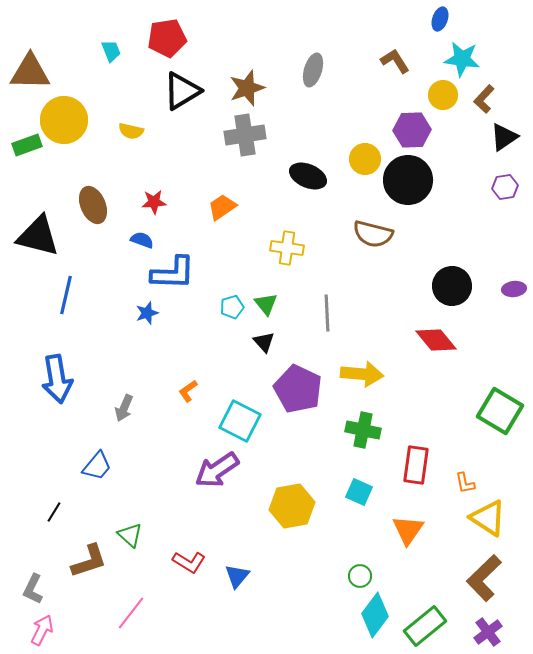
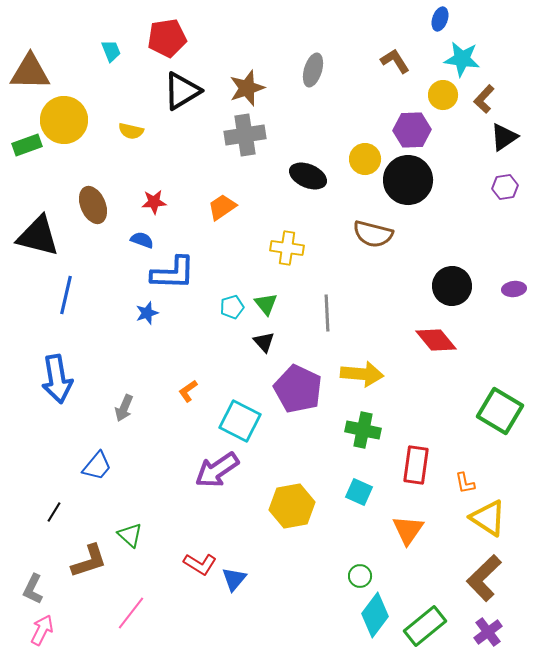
red L-shape at (189, 562): moved 11 px right, 2 px down
blue triangle at (237, 576): moved 3 px left, 3 px down
